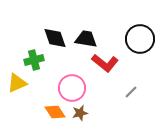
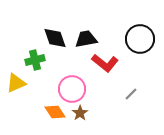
black trapezoid: rotated 20 degrees counterclockwise
green cross: moved 1 px right
yellow triangle: moved 1 px left
pink circle: moved 1 px down
gray line: moved 2 px down
brown star: rotated 21 degrees counterclockwise
